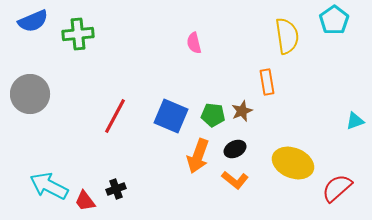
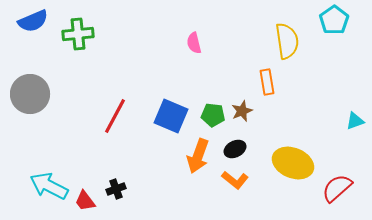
yellow semicircle: moved 5 px down
